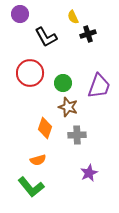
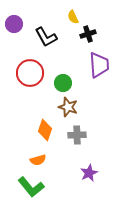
purple circle: moved 6 px left, 10 px down
purple trapezoid: moved 21 px up; rotated 24 degrees counterclockwise
orange diamond: moved 2 px down
